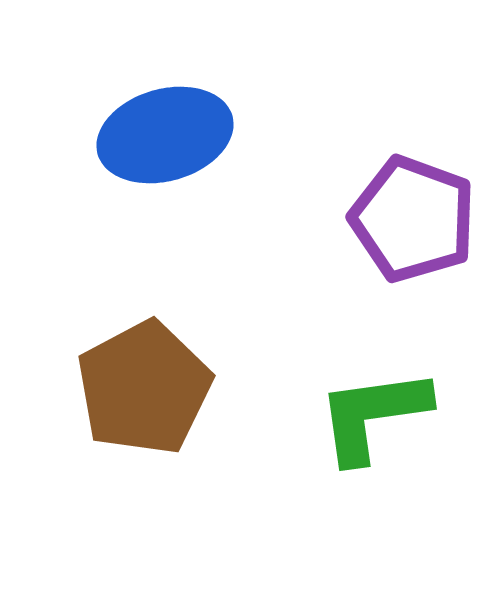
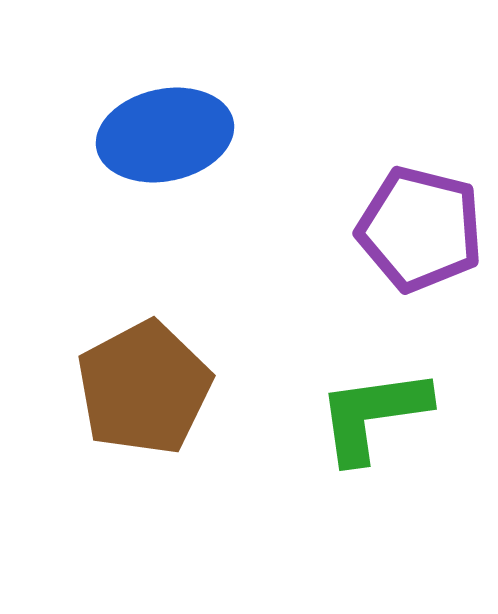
blue ellipse: rotated 4 degrees clockwise
purple pentagon: moved 7 px right, 10 px down; rotated 6 degrees counterclockwise
